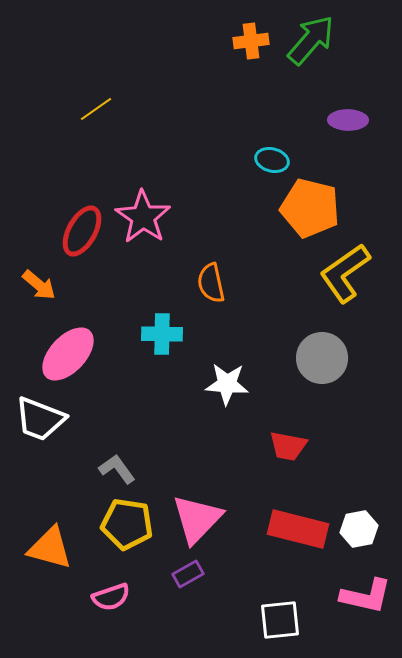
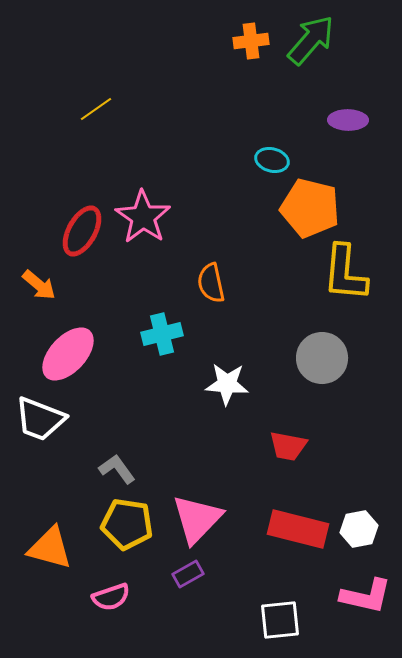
yellow L-shape: rotated 50 degrees counterclockwise
cyan cross: rotated 15 degrees counterclockwise
